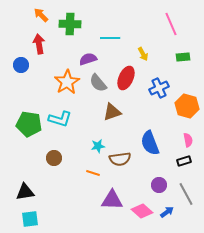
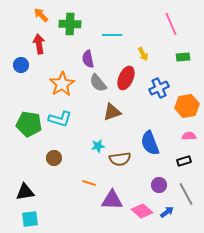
cyan line: moved 2 px right, 3 px up
purple semicircle: rotated 84 degrees counterclockwise
orange star: moved 5 px left, 2 px down
orange hexagon: rotated 25 degrees counterclockwise
pink semicircle: moved 1 px right, 4 px up; rotated 80 degrees counterclockwise
orange line: moved 4 px left, 10 px down
